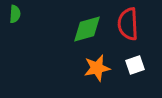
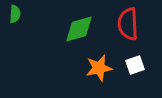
green diamond: moved 8 px left
orange star: moved 2 px right
